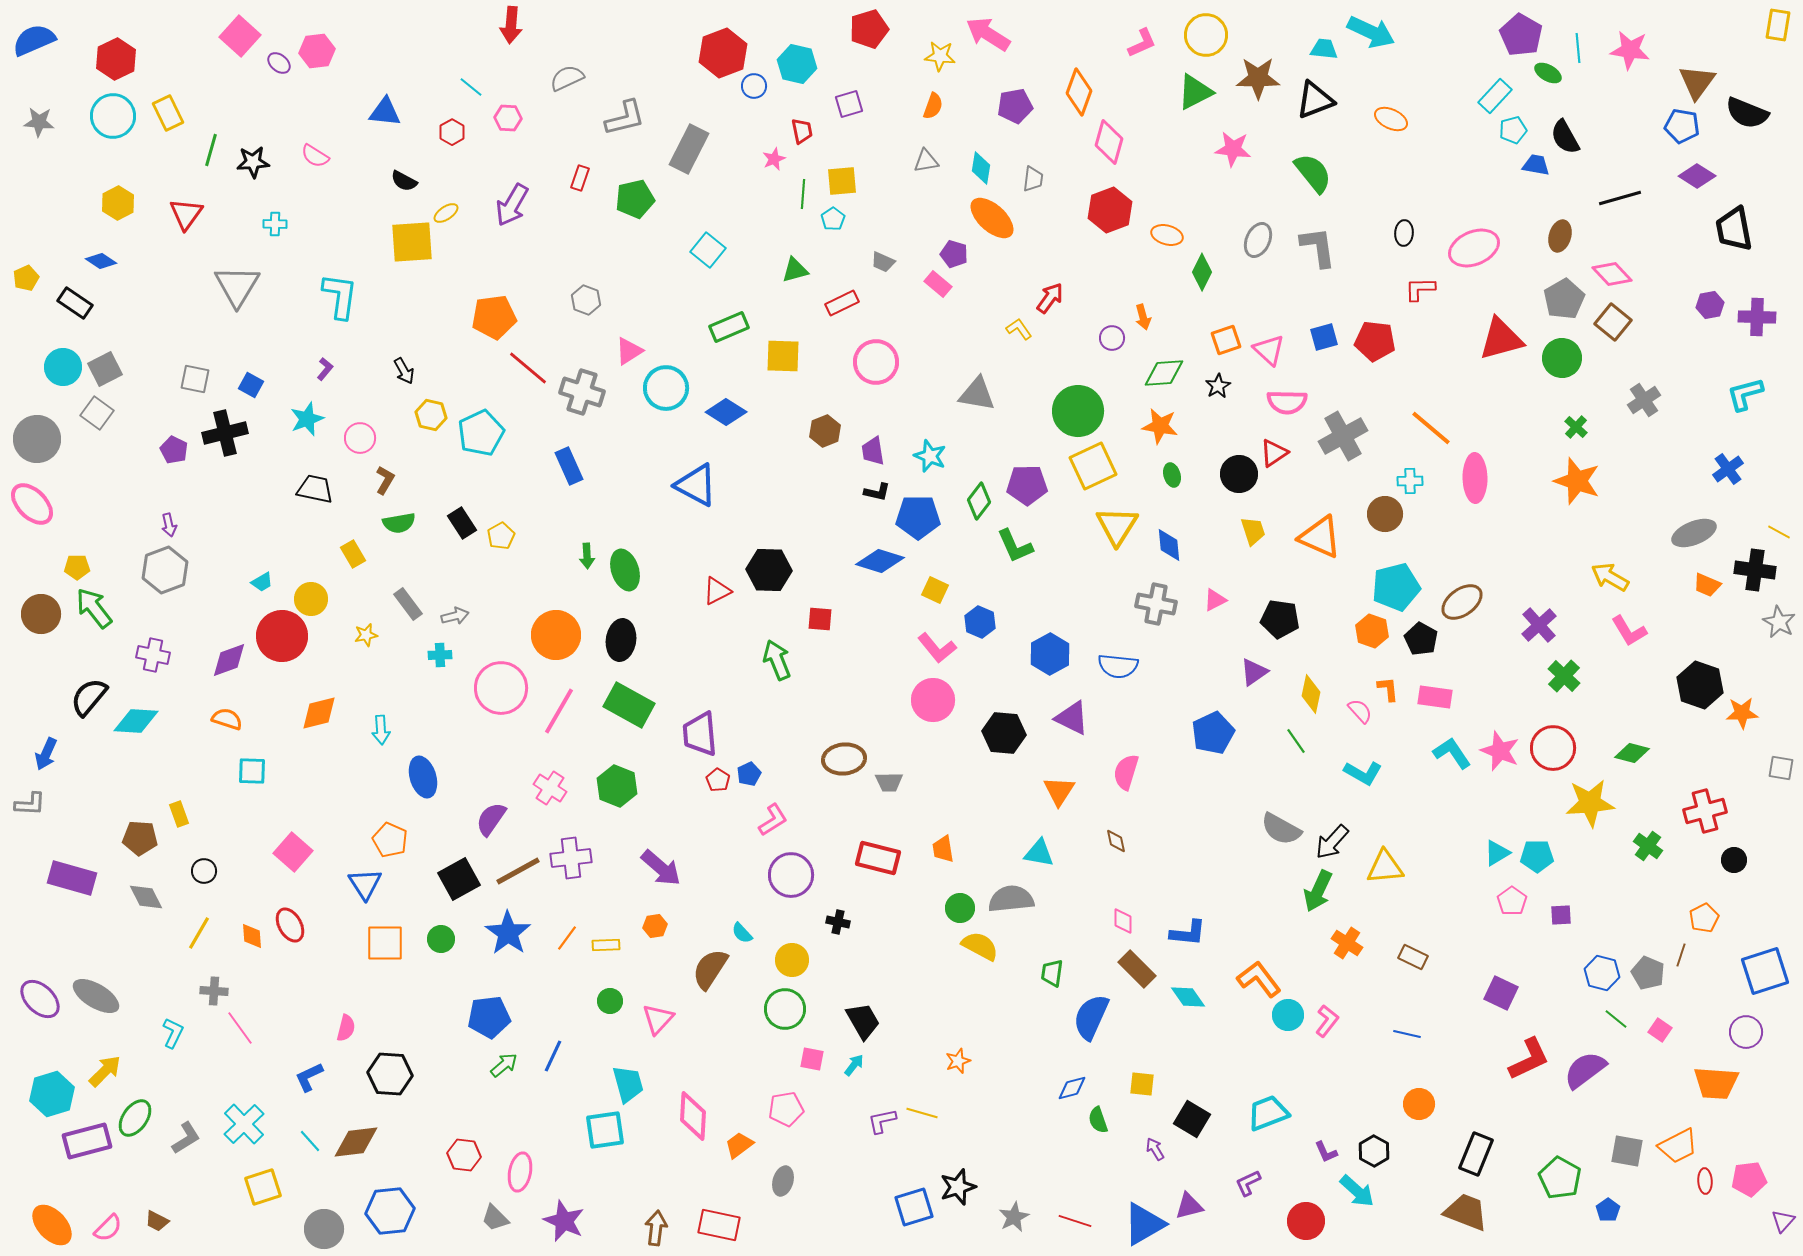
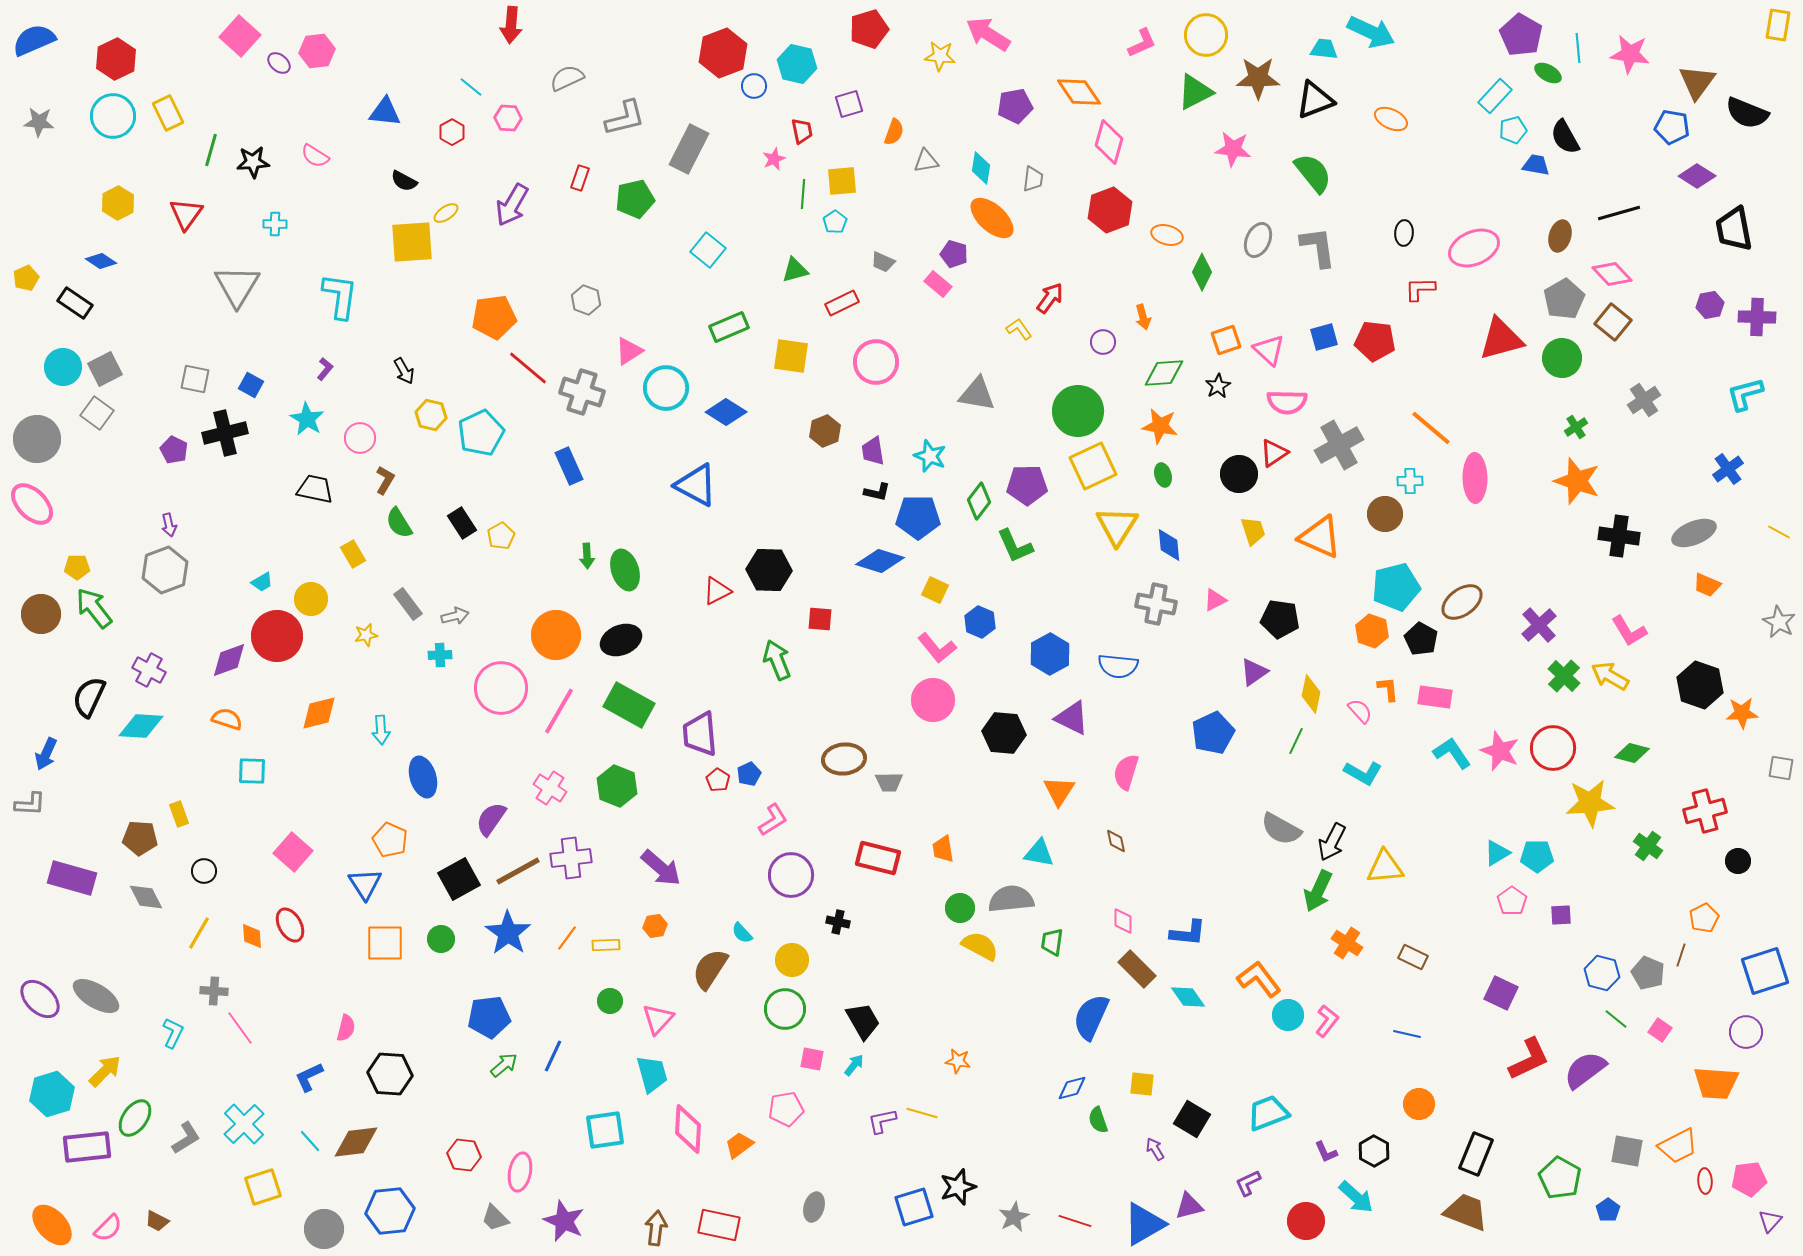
pink star at (1630, 50): moved 4 px down
orange diamond at (1079, 92): rotated 54 degrees counterclockwise
orange semicircle at (933, 106): moved 39 px left, 26 px down
blue pentagon at (1682, 126): moved 10 px left, 1 px down
black line at (1620, 198): moved 1 px left, 15 px down
cyan pentagon at (833, 219): moved 2 px right, 3 px down
purple circle at (1112, 338): moved 9 px left, 4 px down
yellow square at (783, 356): moved 8 px right; rotated 6 degrees clockwise
cyan star at (307, 419): rotated 20 degrees counterclockwise
green cross at (1576, 427): rotated 15 degrees clockwise
gray cross at (1343, 436): moved 4 px left, 9 px down
green ellipse at (1172, 475): moved 9 px left
green semicircle at (399, 523): rotated 68 degrees clockwise
black cross at (1755, 570): moved 136 px left, 34 px up
yellow arrow at (1610, 577): moved 99 px down
red circle at (282, 636): moved 5 px left
black ellipse at (621, 640): rotated 60 degrees clockwise
purple cross at (153, 655): moved 4 px left, 15 px down; rotated 16 degrees clockwise
black semicircle at (89, 697): rotated 15 degrees counterclockwise
cyan diamond at (136, 721): moved 5 px right, 5 px down
green line at (1296, 741): rotated 60 degrees clockwise
black arrow at (1332, 842): rotated 15 degrees counterclockwise
black circle at (1734, 860): moved 4 px right, 1 px down
green trapezoid at (1052, 973): moved 31 px up
orange star at (958, 1061): rotated 30 degrees clockwise
cyan trapezoid at (628, 1084): moved 24 px right, 10 px up
pink diamond at (693, 1116): moved 5 px left, 13 px down
purple rectangle at (87, 1141): moved 6 px down; rotated 9 degrees clockwise
gray ellipse at (783, 1181): moved 31 px right, 26 px down
cyan arrow at (1357, 1191): moved 1 px left, 6 px down
purple triangle at (1783, 1221): moved 13 px left
